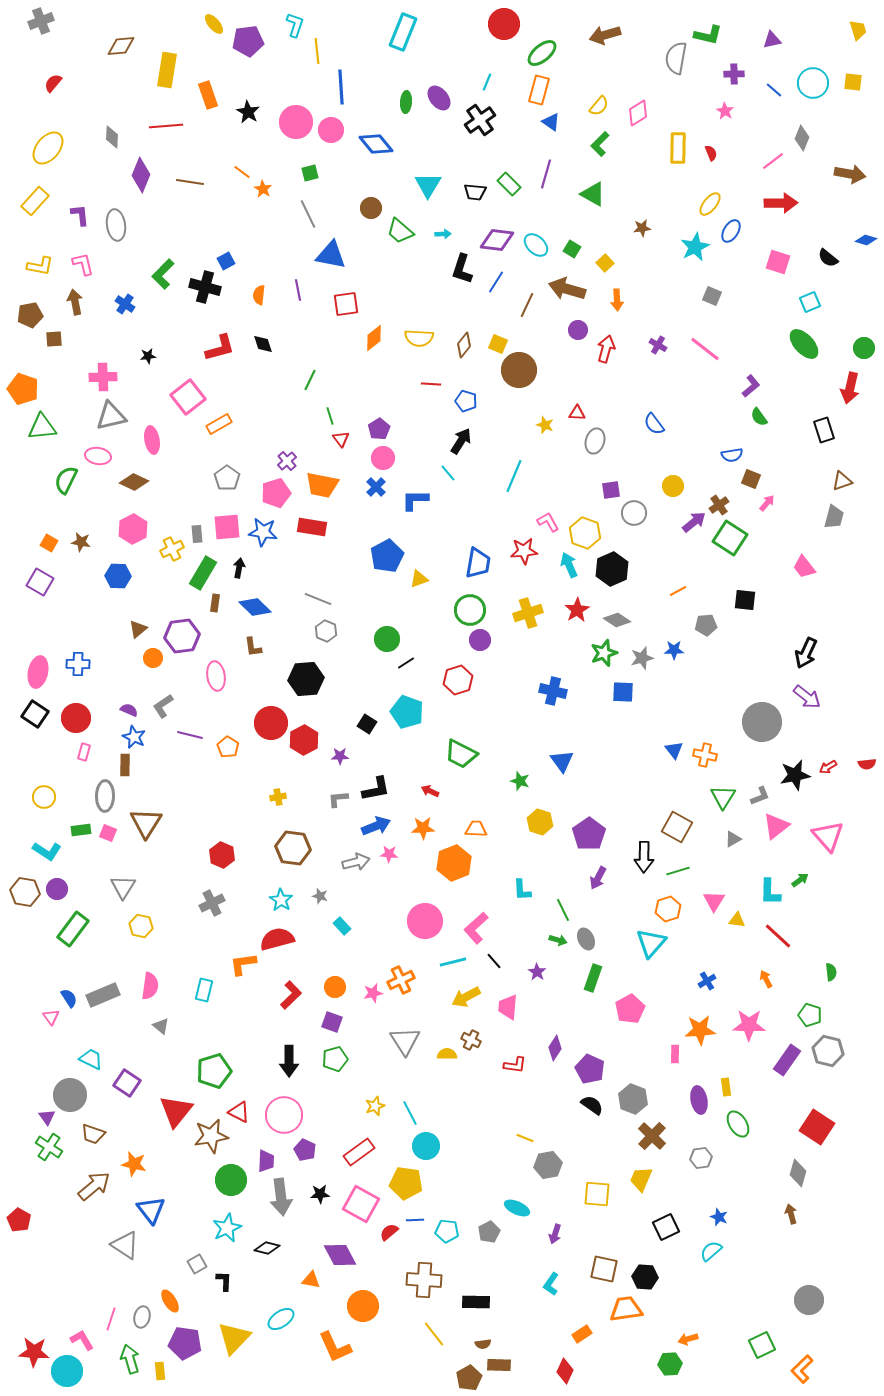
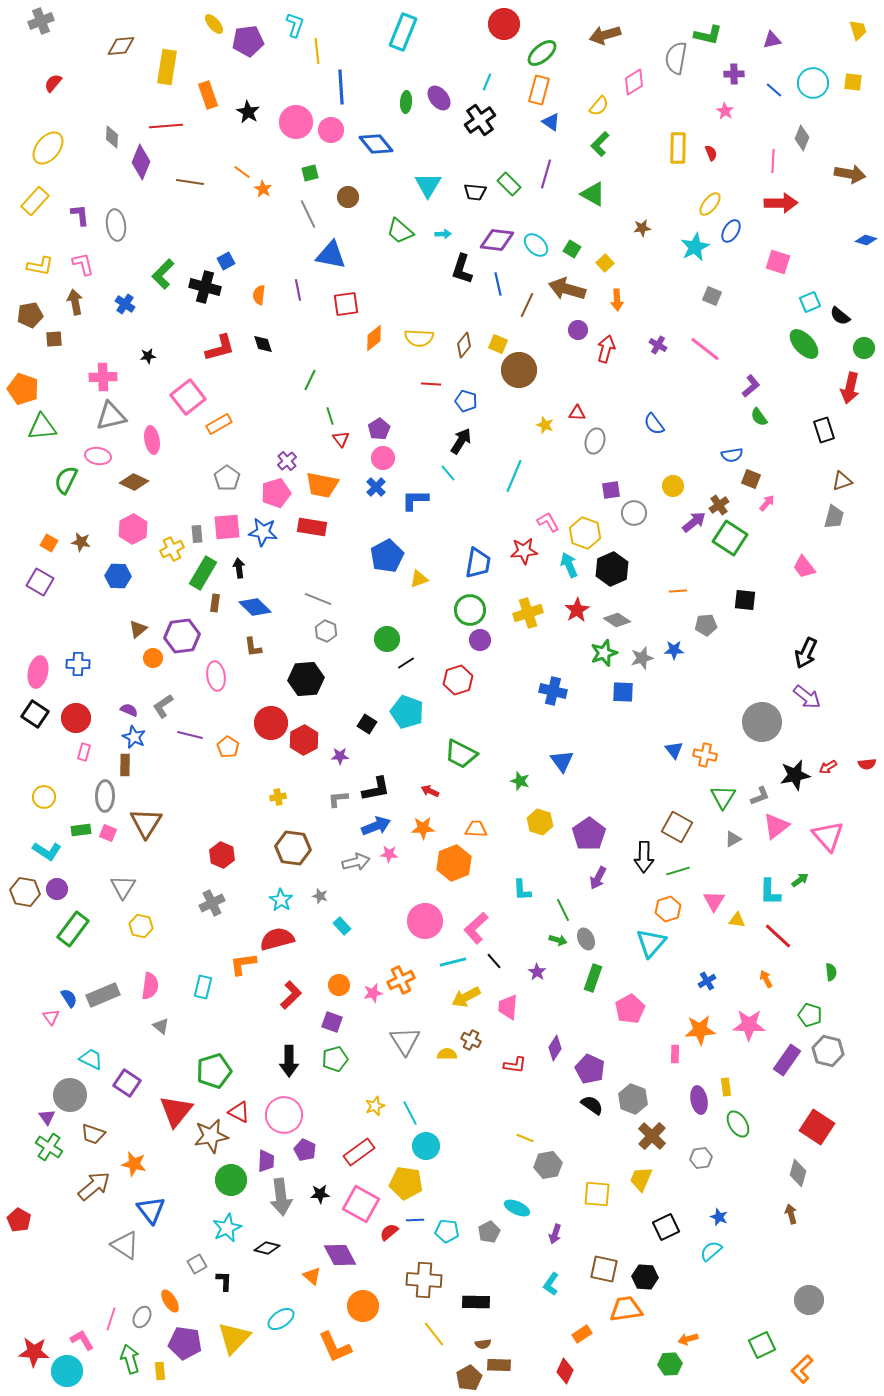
yellow rectangle at (167, 70): moved 3 px up
pink diamond at (638, 113): moved 4 px left, 31 px up
pink line at (773, 161): rotated 50 degrees counterclockwise
purple diamond at (141, 175): moved 13 px up
brown circle at (371, 208): moved 23 px left, 11 px up
black semicircle at (828, 258): moved 12 px right, 58 px down
blue line at (496, 282): moved 2 px right, 2 px down; rotated 45 degrees counterclockwise
black arrow at (239, 568): rotated 18 degrees counterclockwise
orange line at (678, 591): rotated 24 degrees clockwise
orange circle at (335, 987): moved 4 px right, 2 px up
cyan rectangle at (204, 990): moved 1 px left, 3 px up
orange triangle at (311, 1280): moved 1 px right, 4 px up; rotated 30 degrees clockwise
gray ellipse at (142, 1317): rotated 15 degrees clockwise
